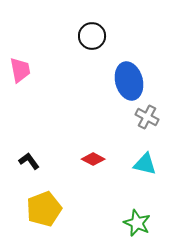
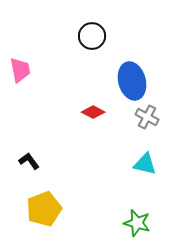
blue ellipse: moved 3 px right
red diamond: moved 47 px up
green star: rotated 8 degrees counterclockwise
